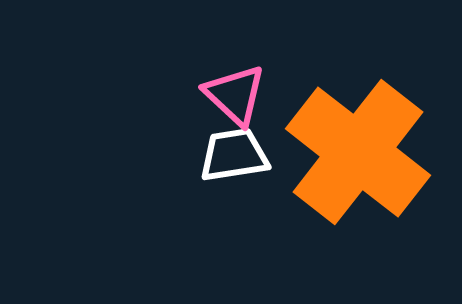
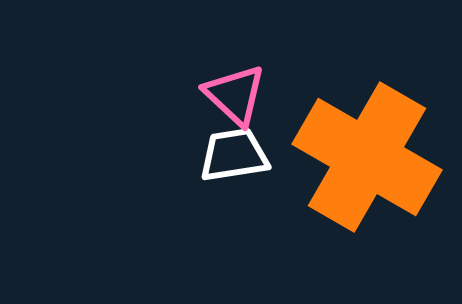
orange cross: moved 9 px right, 5 px down; rotated 8 degrees counterclockwise
